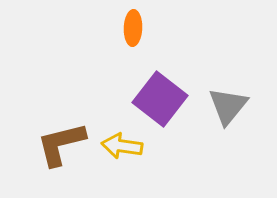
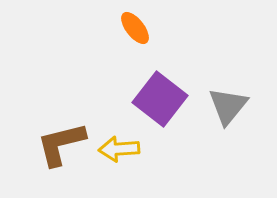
orange ellipse: moved 2 px right; rotated 40 degrees counterclockwise
yellow arrow: moved 3 px left, 3 px down; rotated 12 degrees counterclockwise
